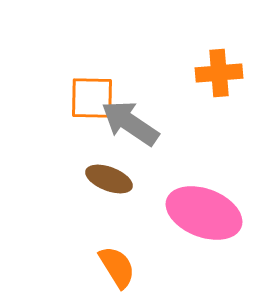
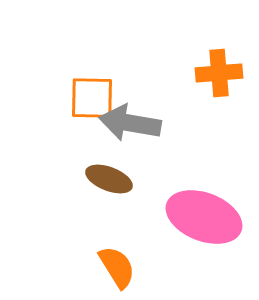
gray arrow: rotated 24 degrees counterclockwise
pink ellipse: moved 4 px down
